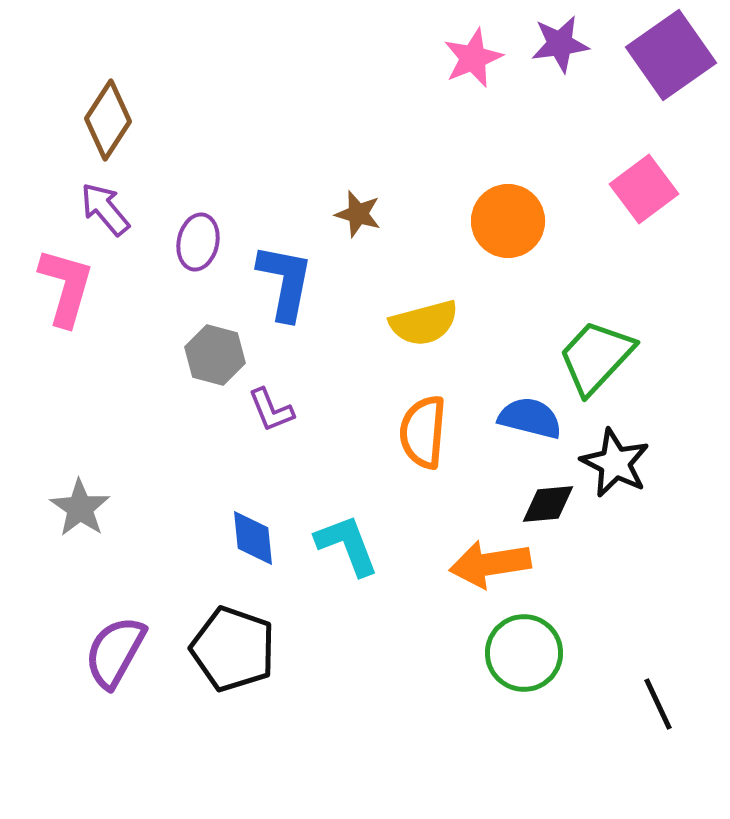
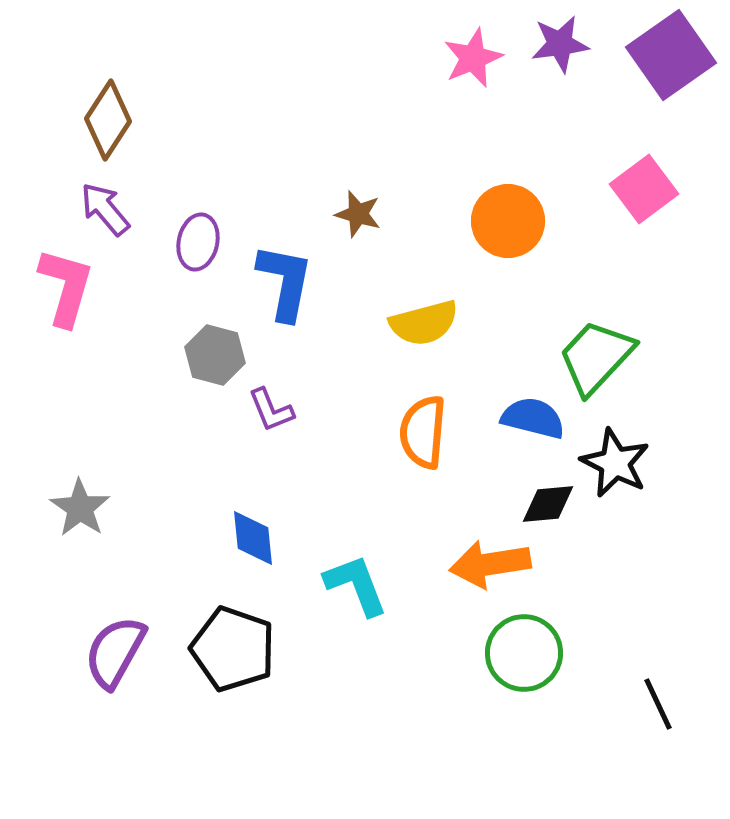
blue semicircle: moved 3 px right
cyan L-shape: moved 9 px right, 40 px down
